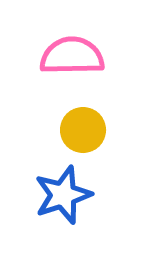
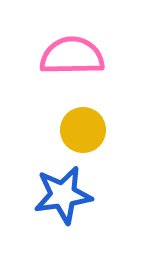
blue star: rotated 10 degrees clockwise
